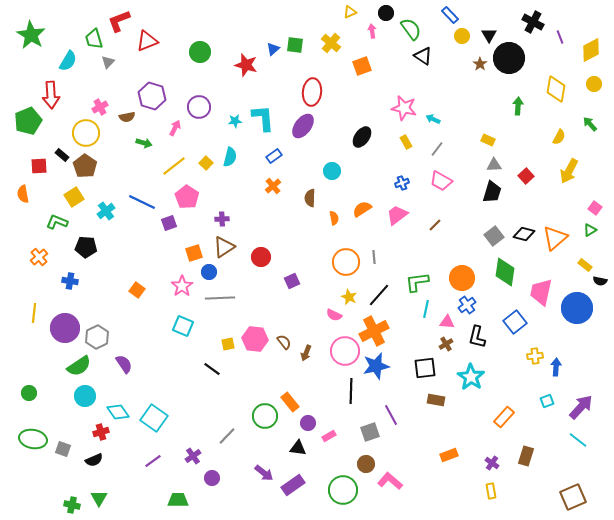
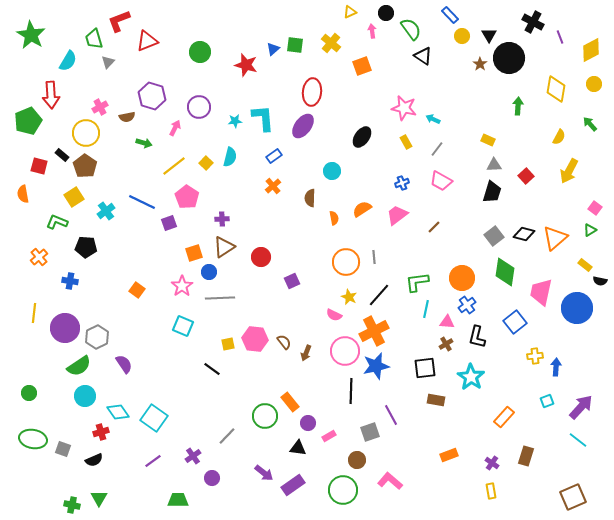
red square at (39, 166): rotated 18 degrees clockwise
brown line at (435, 225): moved 1 px left, 2 px down
brown circle at (366, 464): moved 9 px left, 4 px up
